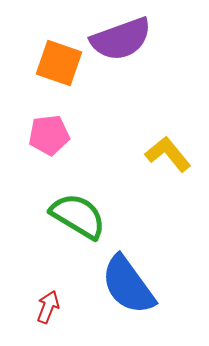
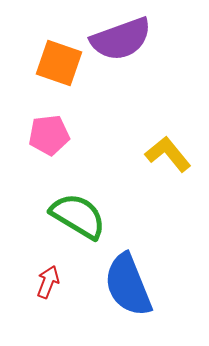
blue semicircle: rotated 14 degrees clockwise
red arrow: moved 25 px up
